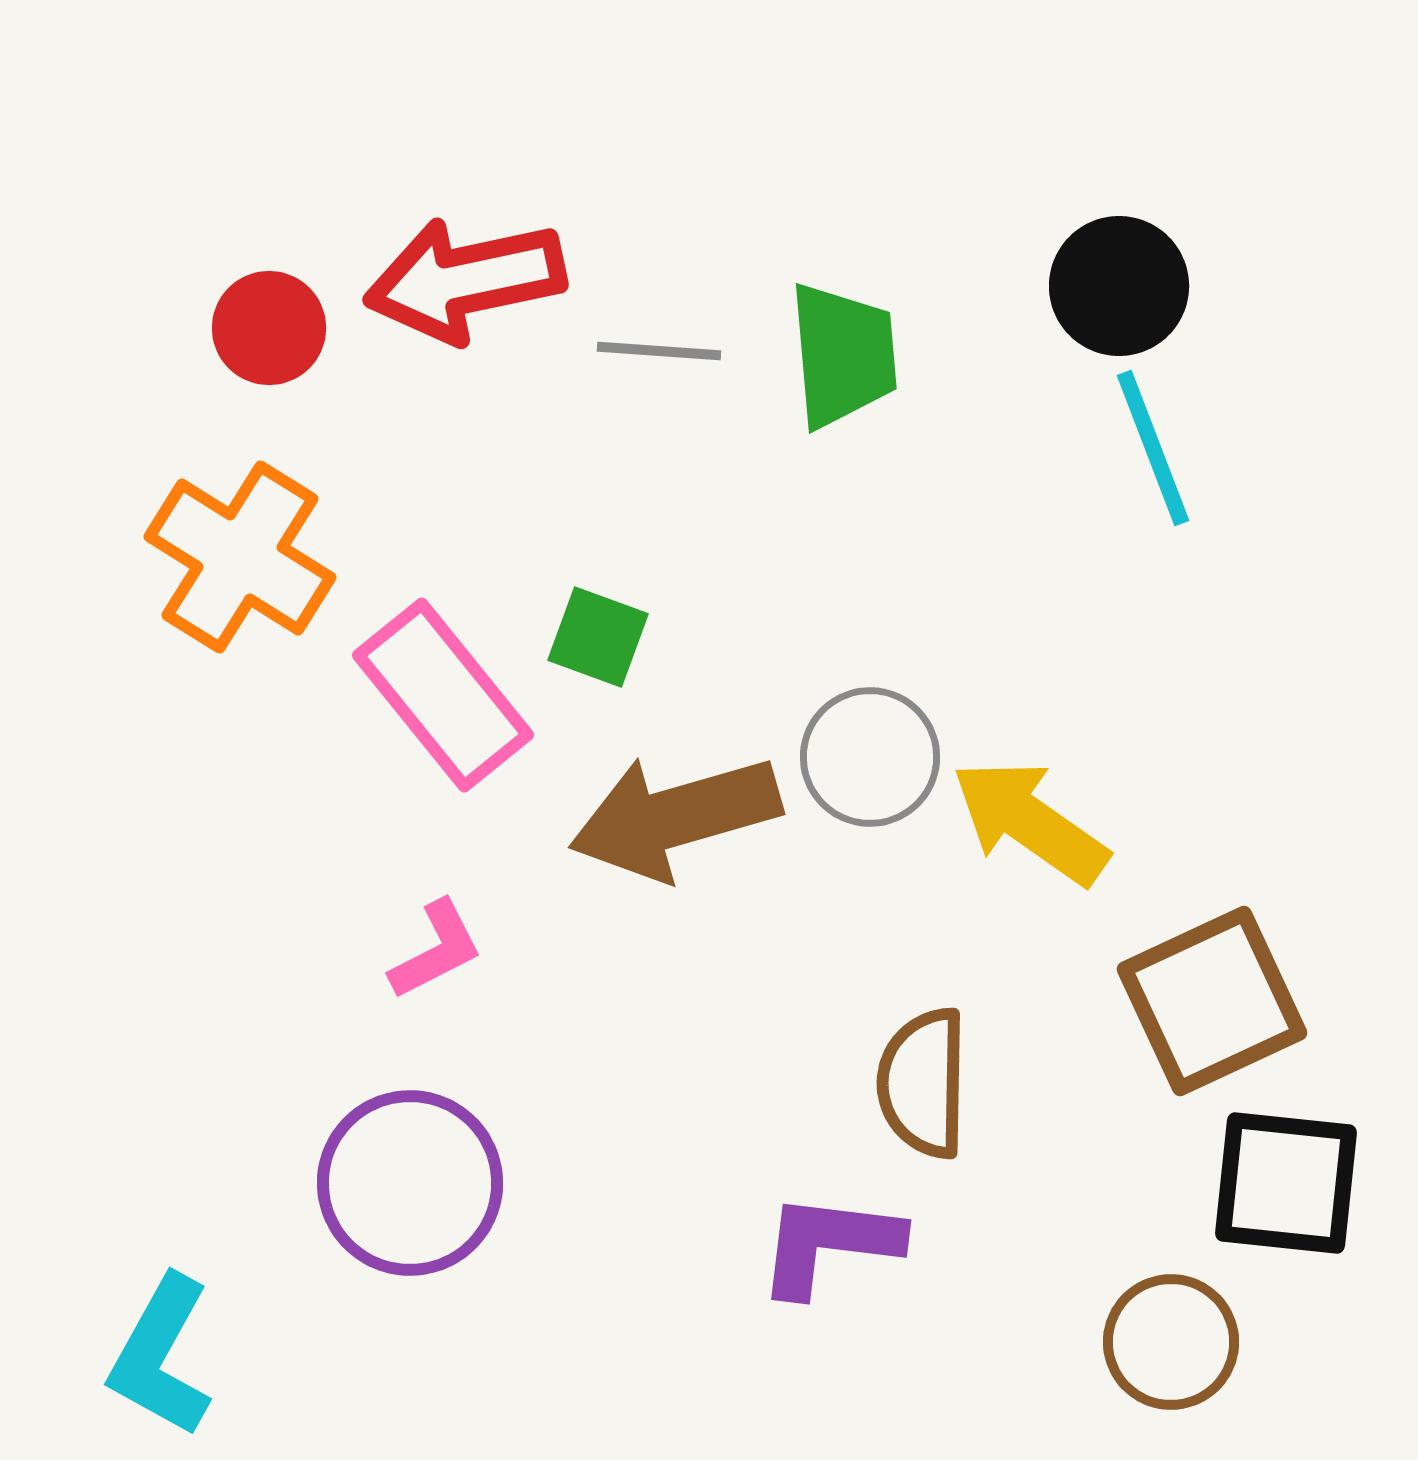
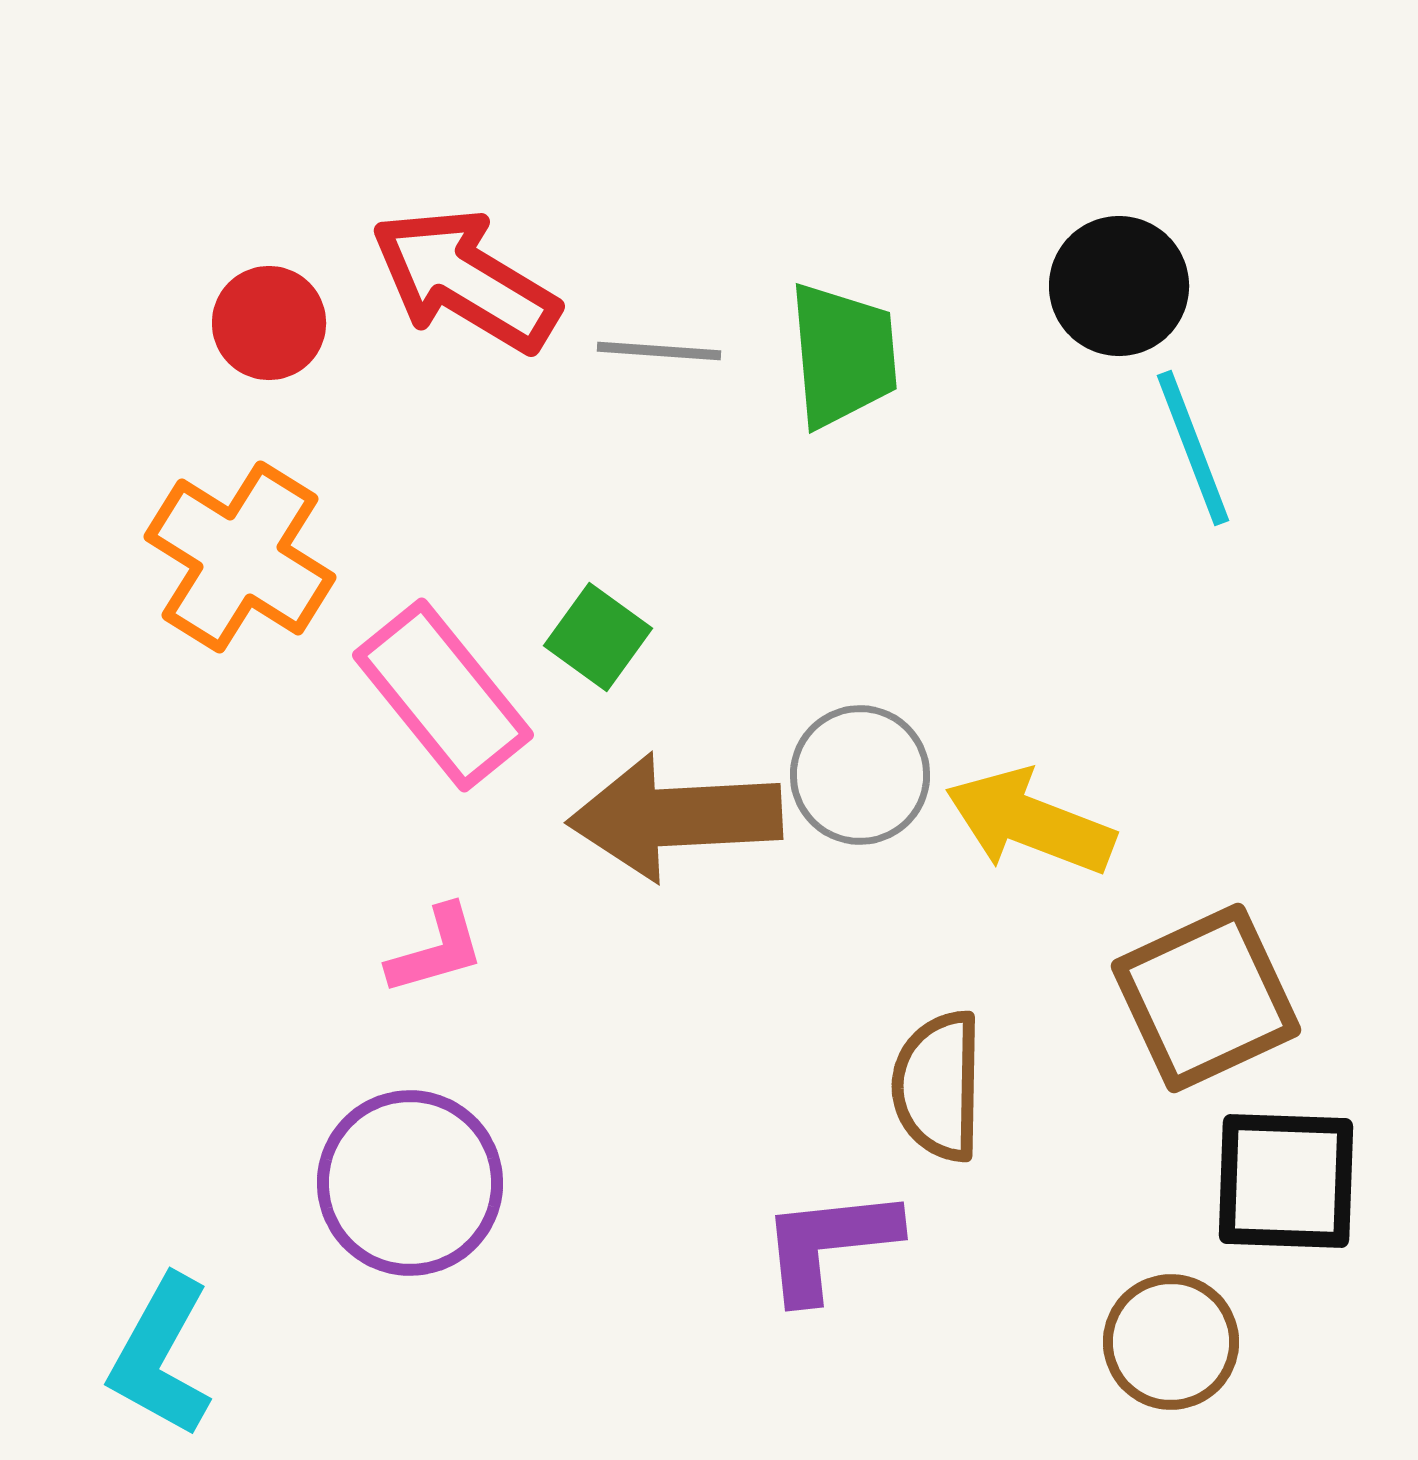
red arrow: rotated 43 degrees clockwise
red circle: moved 5 px up
cyan line: moved 40 px right
green square: rotated 16 degrees clockwise
gray circle: moved 10 px left, 18 px down
brown arrow: rotated 13 degrees clockwise
yellow arrow: rotated 14 degrees counterclockwise
pink L-shape: rotated 11 degrees clockwise
brown square: moved 6 px left, 3 px up
brown semicircle: moved 15 px right, 3 px down
black square: moved 2 px up; rotated 4 degrees counterclockwise
purple L-shape: rotated 13 degrees counterclockwise
